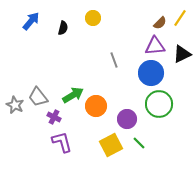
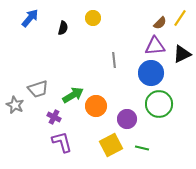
blue arrow: moved 1 px left, 3 px up
gray line: rotated 14 degrees clockwise
gray trapezoid: moved 8 px up; rotated 70 degrees counterclockwise
green line: moved 3 px right, 5 px down; rotated 32 degrees counterclockwise
